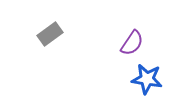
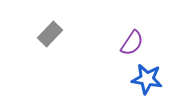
gray rectangle: rotated 10 degrees counterclockwise
